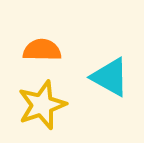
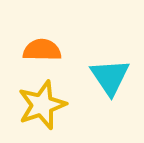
cyan triangle: rotated 27 degrees clockwise
